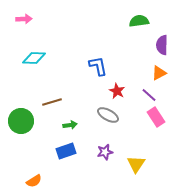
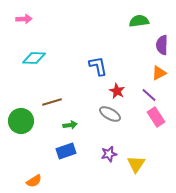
gray ellipse: moved 2 px right, 1 px up
purple star: moved 4 px right, 2 px down
